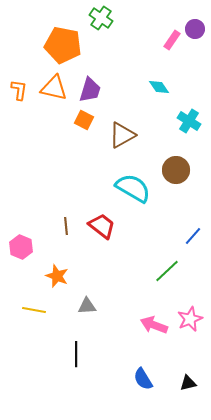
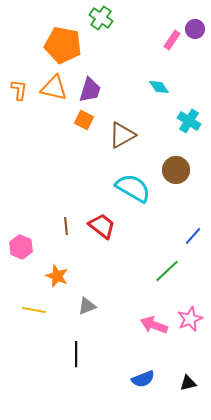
gray triangle: rotated 18 degrees counterclockwise
blue semicircle: rotated 80 degrees counterclockwise
